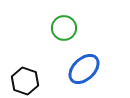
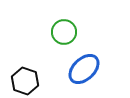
green circle: moved 4 px down
